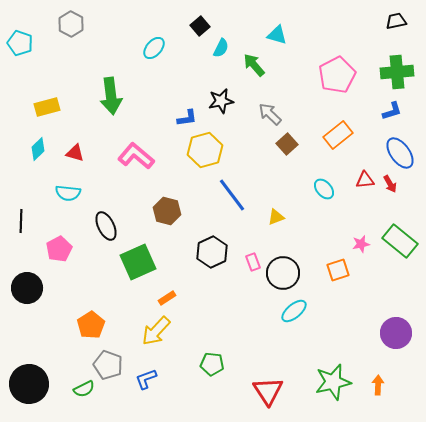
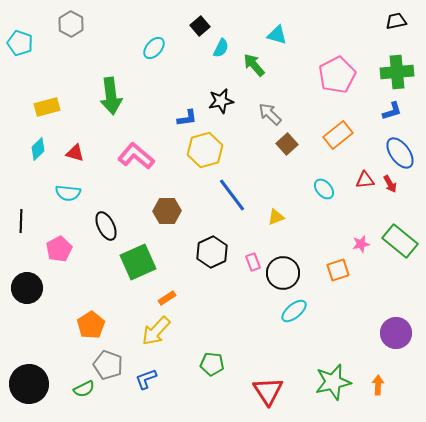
brown hexagon at (167, 211): rotated 16 degrees counterclockwise
